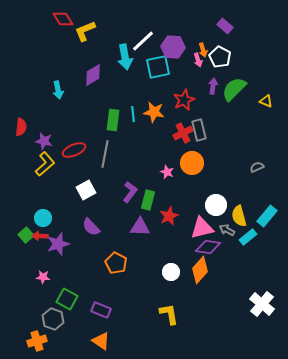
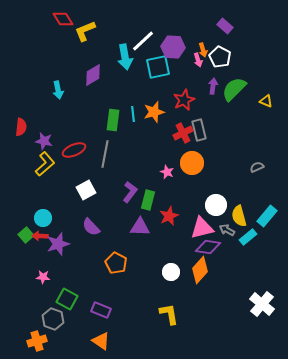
orange star at (154, 112): rotated 25 degrees counterclockwise
